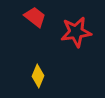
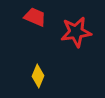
red trapezoid: rotated 15 degrees counterclockwise
